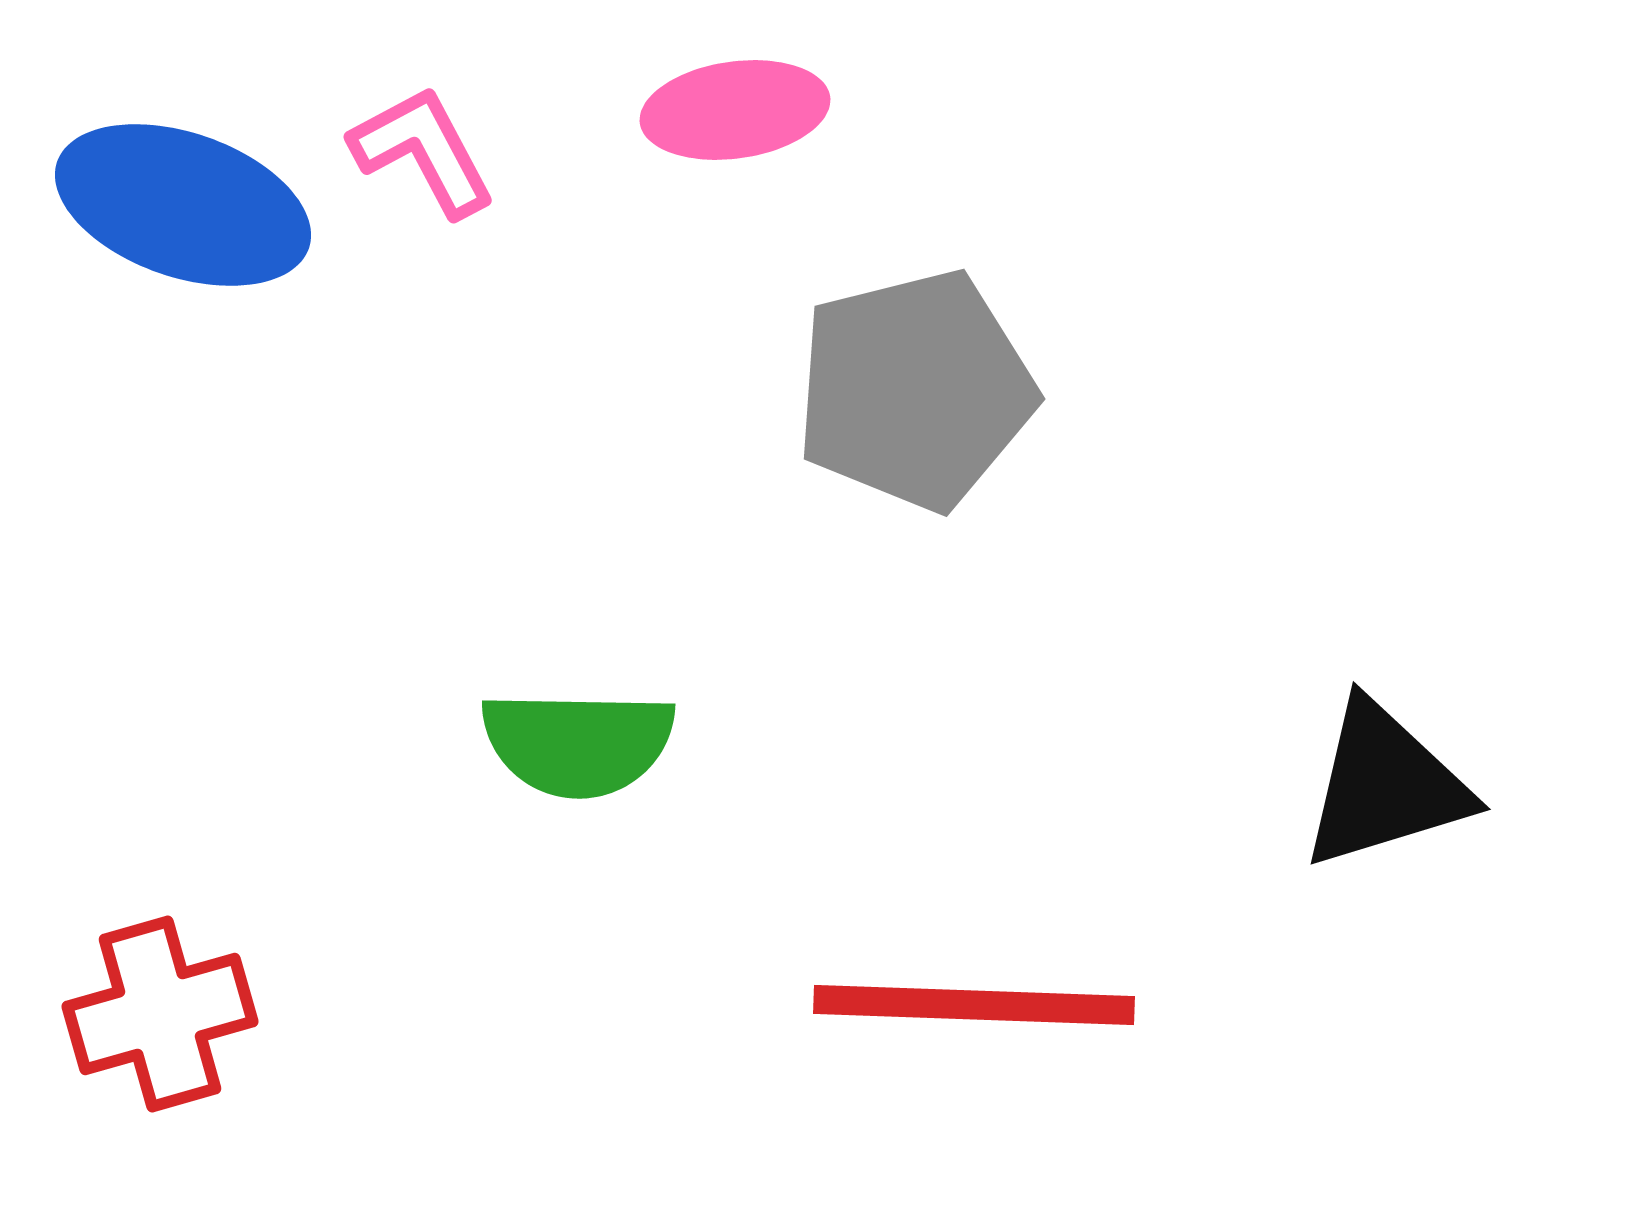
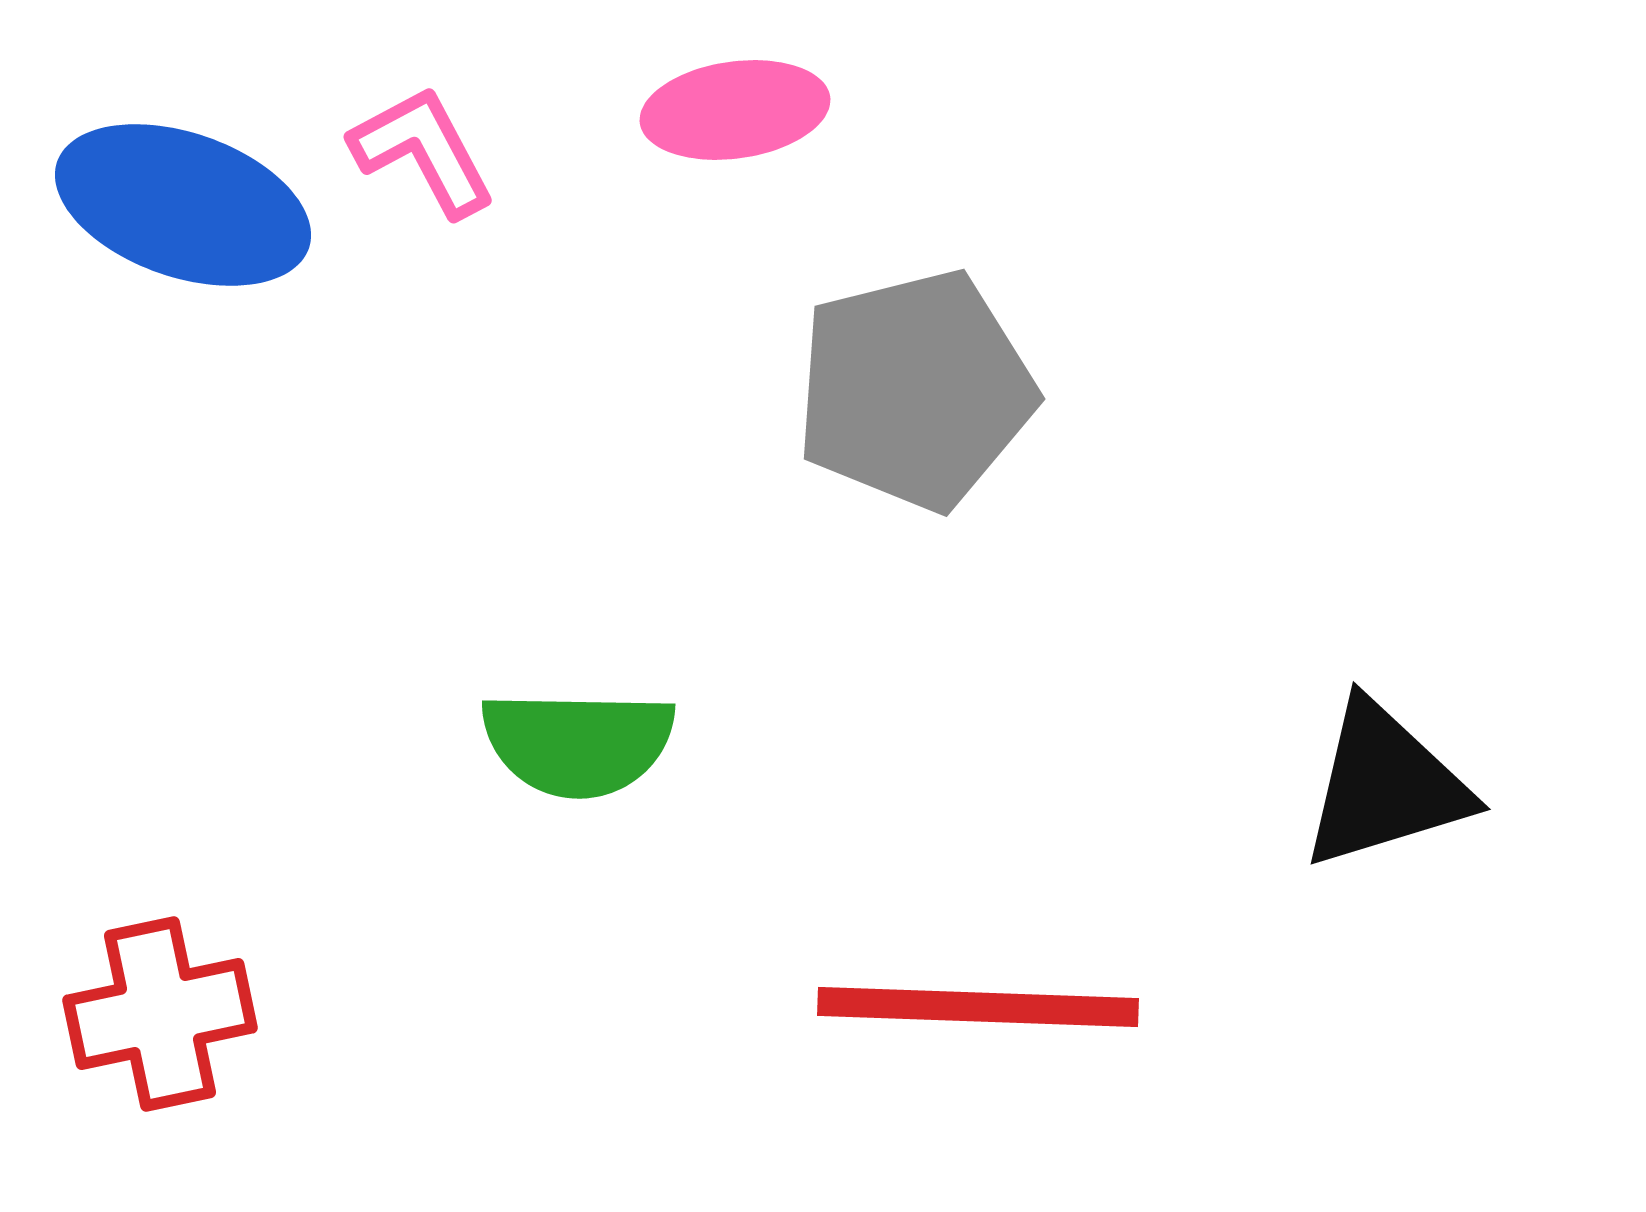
red line: moved 4 px right, 2 px down
red cross: rotated 4 degrees clockwise
